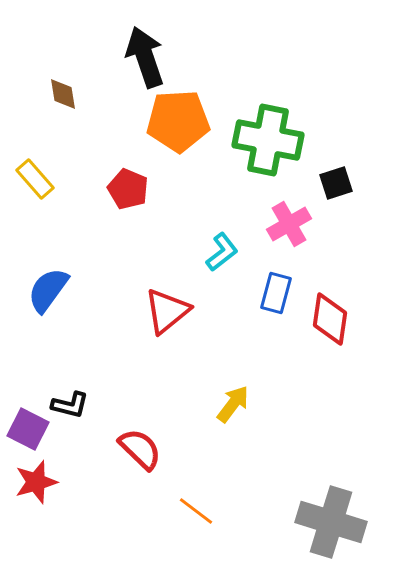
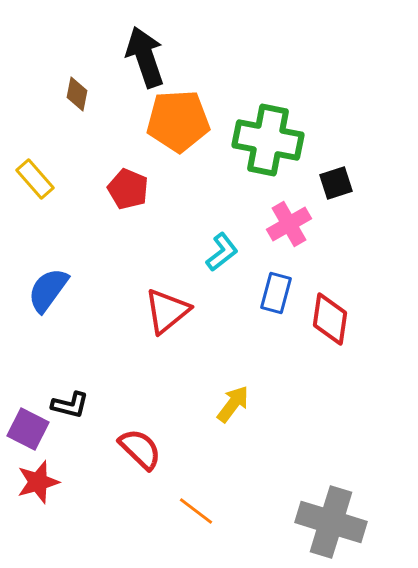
brown diamond: moved 14 px right; rotated 20 degrees clockwise
red star: moved 2 px right
